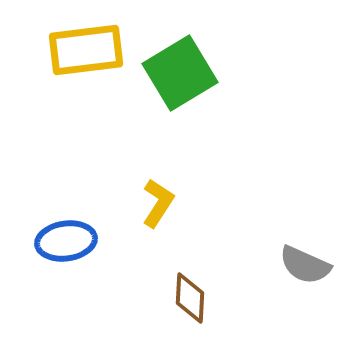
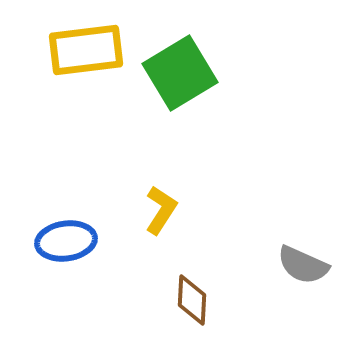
yellow L-shape: moved 3 px right, 7 px down
gray semicircle: moved 2 px left
brown diamond: moved 2 px right, 2 px down
